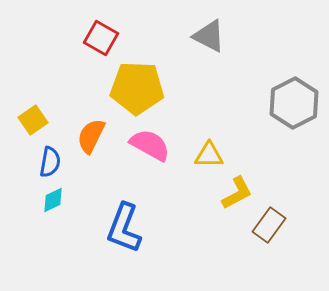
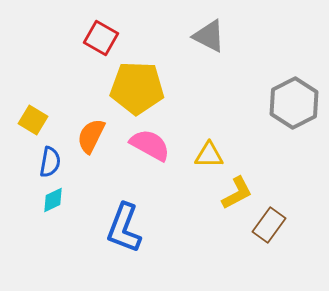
yellow square: rotated 24 degrees counterclockwise
